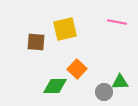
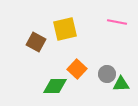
brown square: rotated 24 degrees clockwise
green triangle: moved 1 px right, 2 px down
gray circle: moved 3 px right, 18 px up
